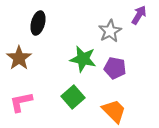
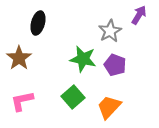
purple pentagon: moved 3 px up; rotated 10 degrees clockwise
pink L-shape: moved 1 px right, 1 px up
orange trapezoid: moved 5 px left, 4 px up; rotated 92 degrees counterclockwise
